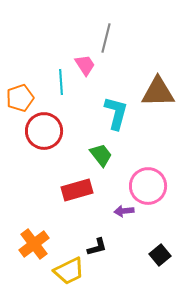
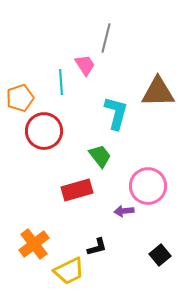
green trapezoid: moved 1 px left, 1 px down
